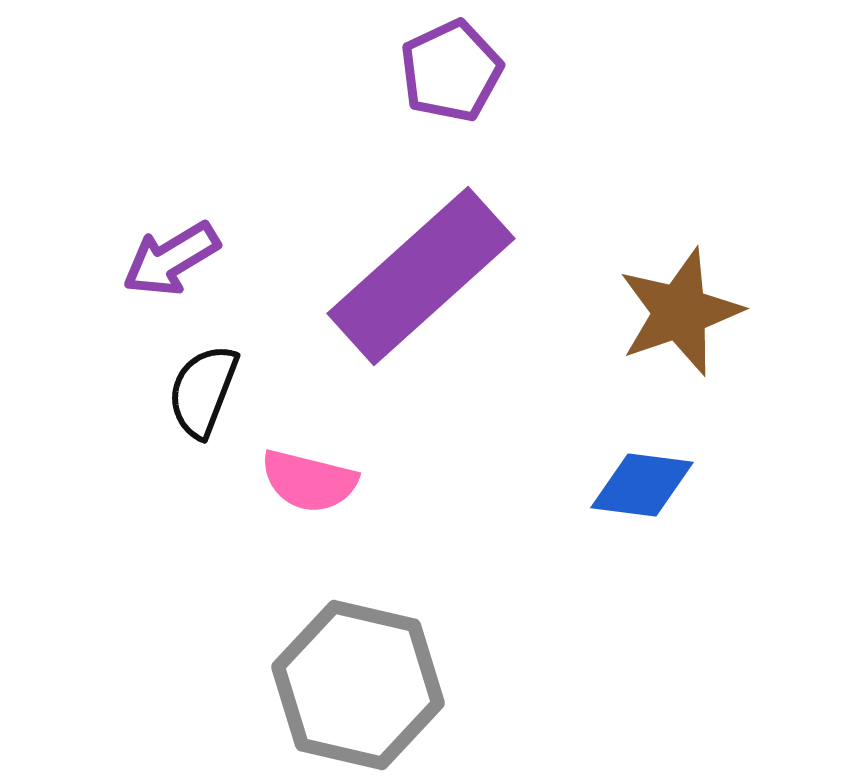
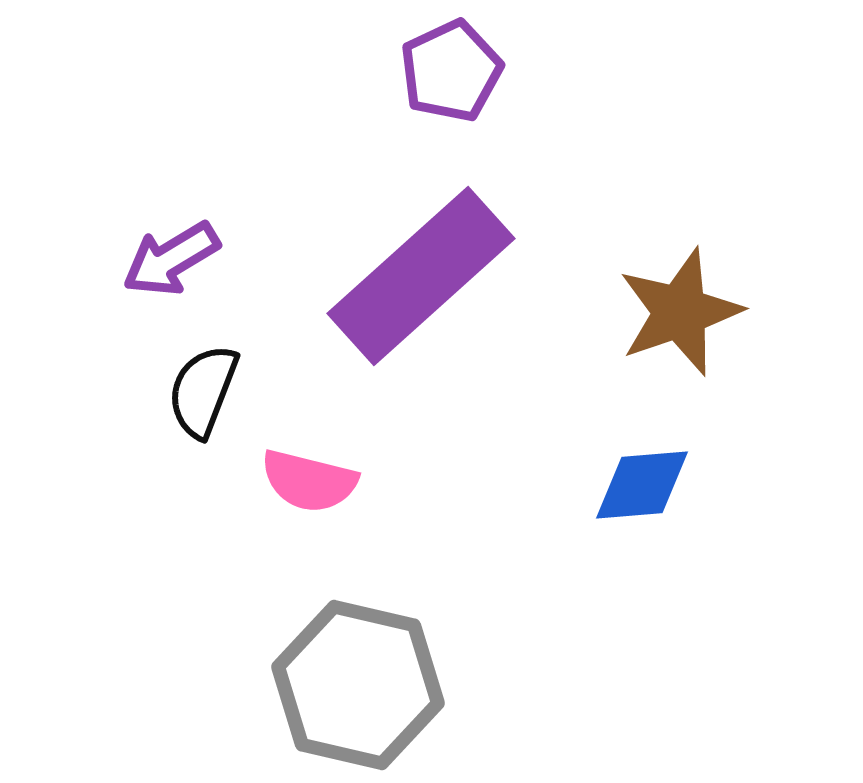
blue diamond: rotated 12 degrees counterclockwise
